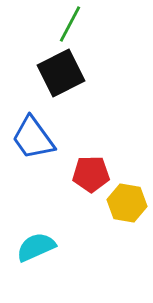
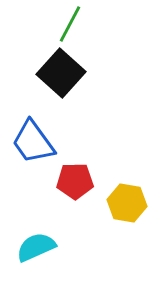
black square: rotated 21 degrees counterclockwise
blue trapezoid: moved 4 px down
red pentagon: moved 16 px left, 7 px down
